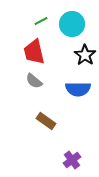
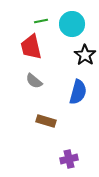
green line: rotated 16 degrees clockwise
red trapezoid: moved 3 px left, 5 px up
blue semicircle: moved 3 px down; rotated 75 degrees counterclockwise
brown rectangle: rotated 18 degrees counterclockwise
purple cross: moved 3 px left, 1 px up; rotated 24 degrees clockwise
